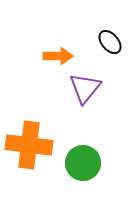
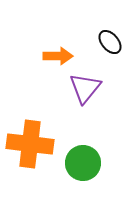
orange cross: moved 1 px right, 1 px up
